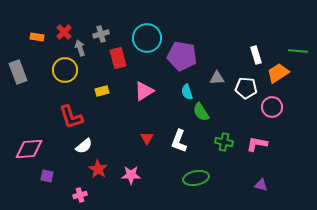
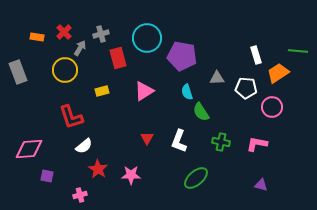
gray arrow: rotated 49 degrees clockwise
green cross: moved 3 px left
green ellipse: rotated 30 degrees counterclockwise
